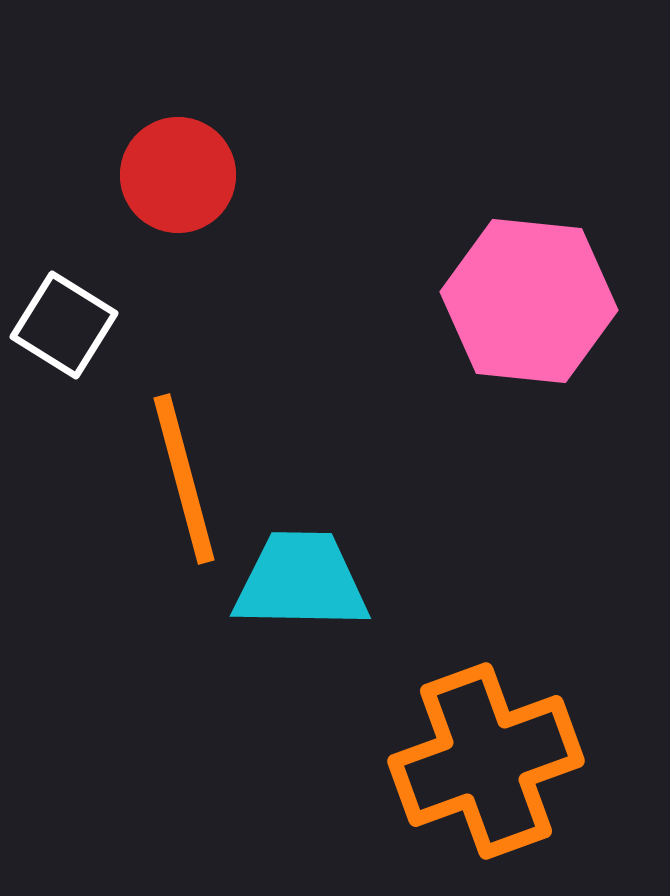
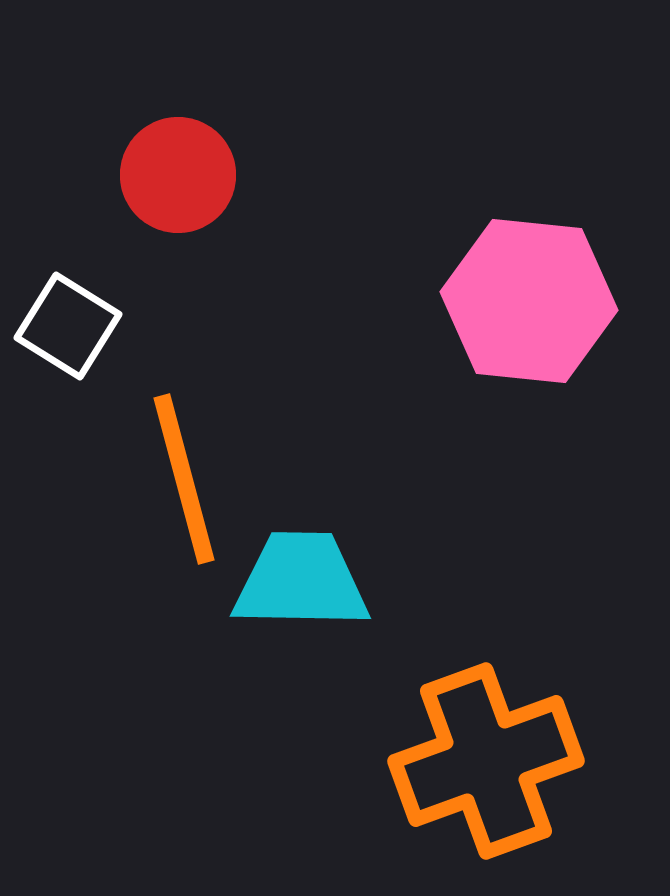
white square: moved 4 px right, 1 px down
